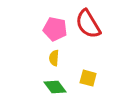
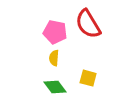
pink pentagon: moved 3 px down
